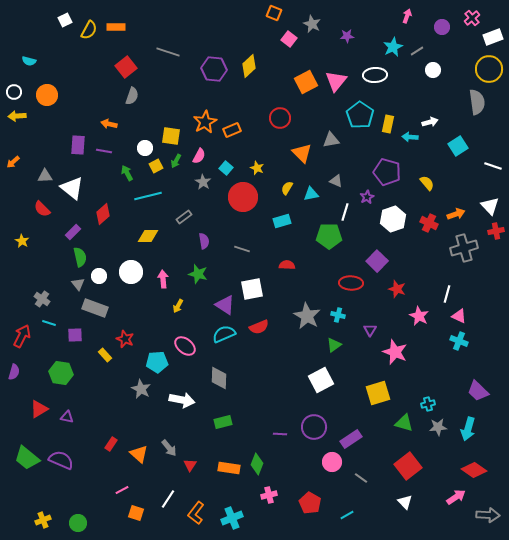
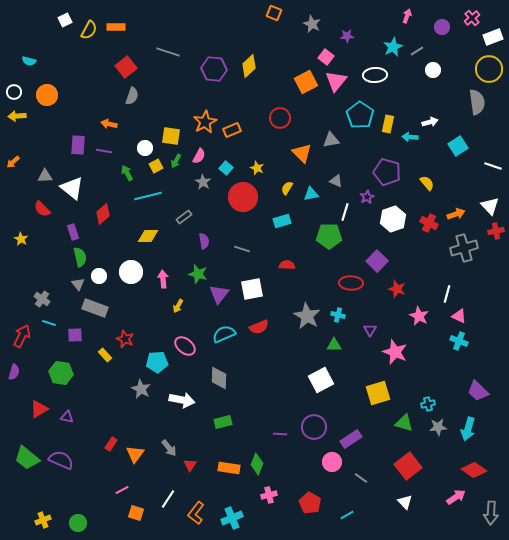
pink square at (289, 39): moved 37 px right, 18 px down
purple rectangle at (73, 232): rotated 63 degrees counterclockwise
yellow star at (22, 241): moved 1 px left, 2 px up
purple triangle at (225, 305): moved 6 px left, 11 px up; rotated 35 degrees clockwise
green triangle at (334, 345): rotated 35 degrees clockwise
orange triangle at (139, 454): moved 4 px left; rotated 24 degrees clockwise
gray arrow at (488, 515): moved 3 px right, 2 px up; rotated 90 degrees clockwise
